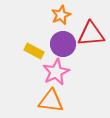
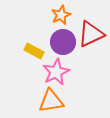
red triangle: rotated 20 degrees counterclockwise
purple circle: moved 2 px up
orange triangle: rotated 16 degrees counterclockwise
